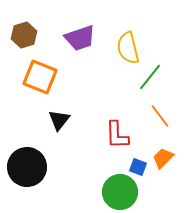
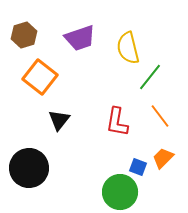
orange square: rotated 16 degrees clockwise
red L-shape: moved 13 px up; rotated 12 degrees clockwise
black circle: moved 2 px right, 1 px down
